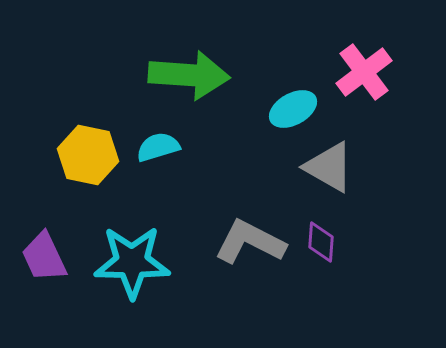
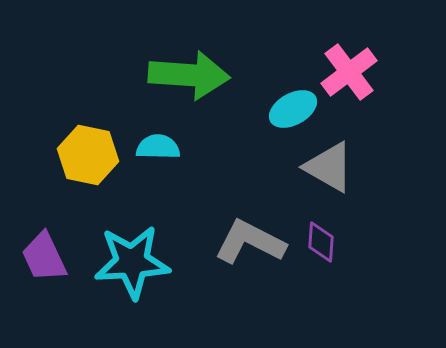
pink cross: moved 15 px left
cyan semicircle: rotated 18 degrees clockwise
cyan star: rotated 4 degrees counterclockwise
